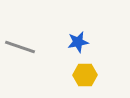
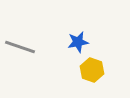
yellow hexagon: moved 7 px right, 5 px up; rotated 20 degrees clockwise
